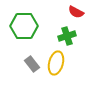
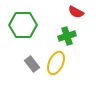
green hexagon: moved 1 px left, 1 px up
yellow ellipse: rotated 10 degrees clockwise
